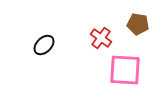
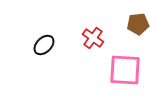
brown pentagon: rotated 15 degrees counterclockwise
red cross: moved 8 px left
